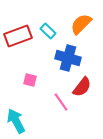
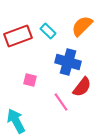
orange semicircle: moved 1 px right, 2 px down
blue cross: moved 4 px down
